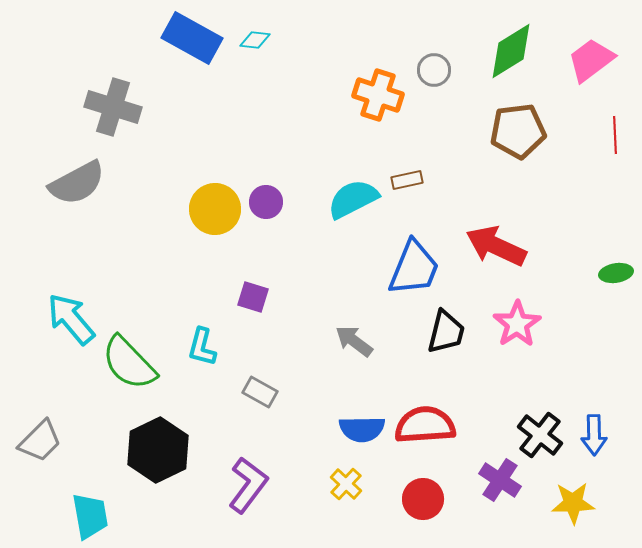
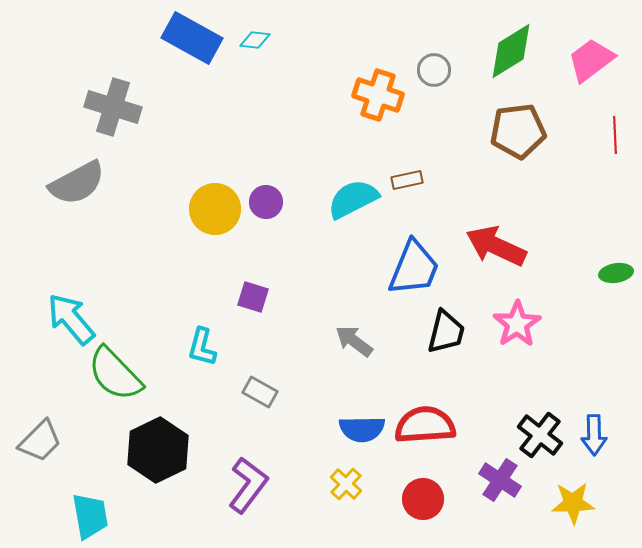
green semicircle: moved 14 px left, 11 px down
